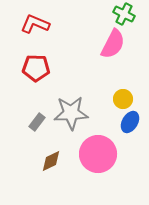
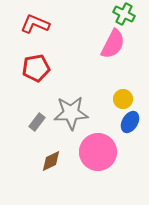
red pentagon: rotated 12 degrees counterclockwise
pink circle: moved 2 px up
